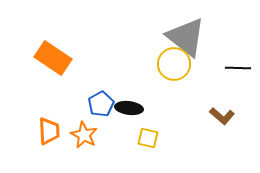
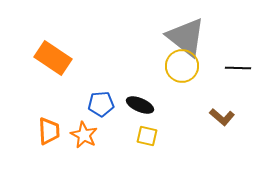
yellow circle: moved 8 px right, 2 px down
blue pentagon: rotated 25 degrees clockwise
black ellipse: moved 11 px right, 3 px up; rotated 16 degrees clockwise
brown L-shape: moved 1 px down
yellow square: moved 1 px left, 2 px up
